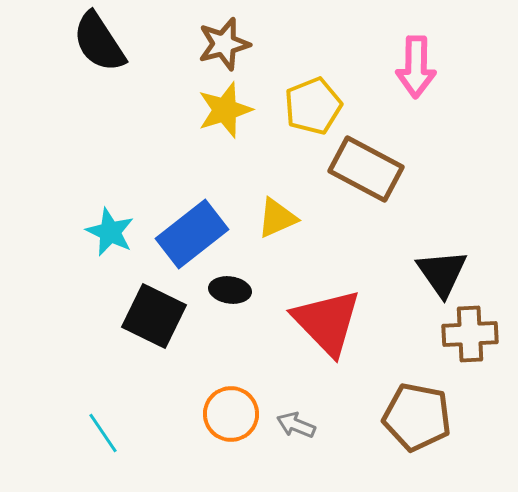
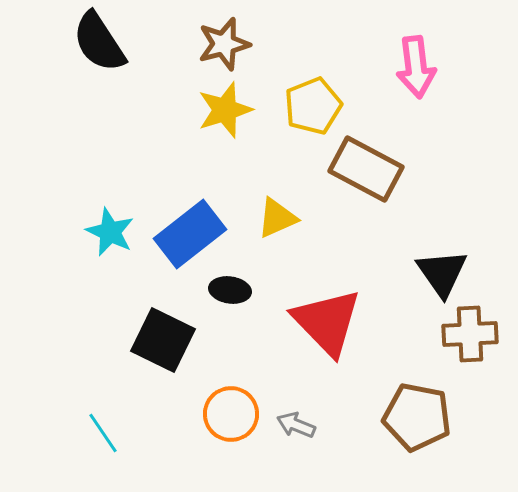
pink arrow: rotated 8 degrees counterclockwise
blue rectangle: moved 2 px left
black square: moved 9 px right, 24 px down
